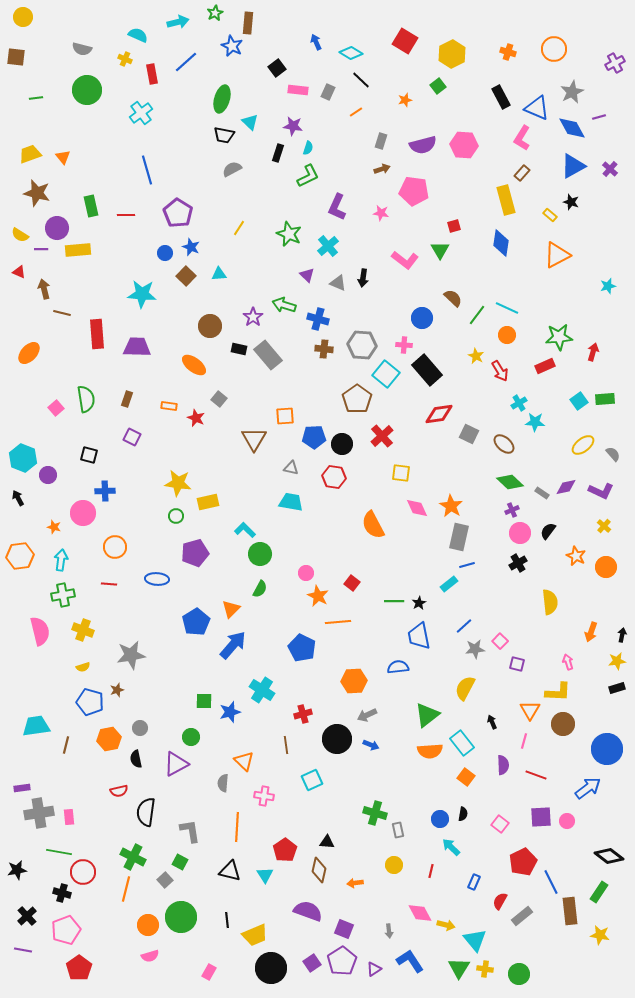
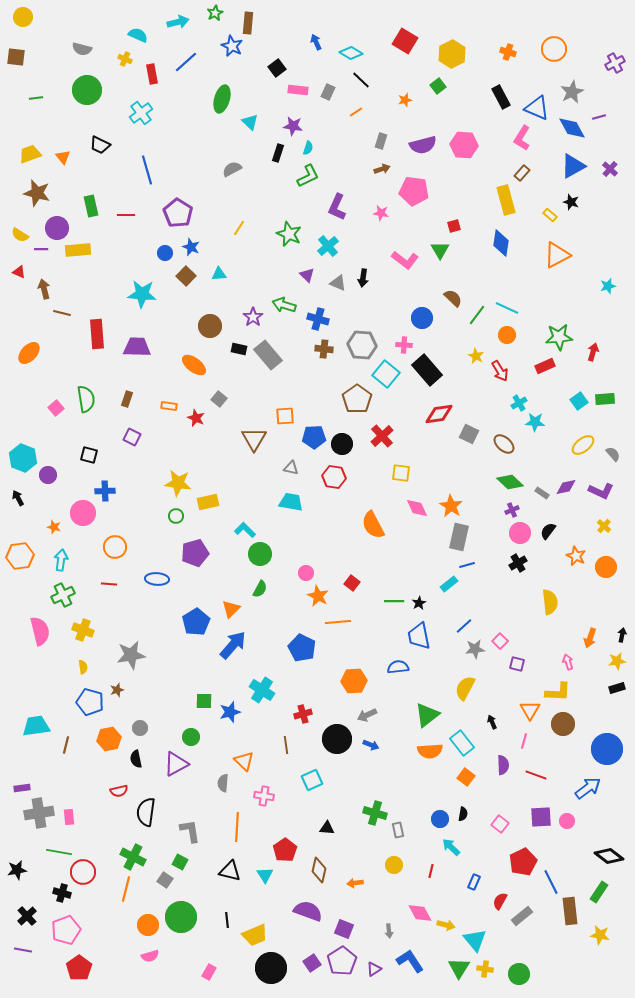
black trapezoid at (224, 135): moved 124 px left, 10 px down; rotated 15 degrees clockwise
green cross at (63, 595): rotated 15 degrees counterclockwise
orange arrow at (591, 632): moved 1 px left, 6 px down
yellow semicircle at (83, 667): rotated 80 degrees counterclockwise
black triangle at (327, 842): moved 14 px up
gray square at (165, 880): rotated 14 degrees counterclockwise
